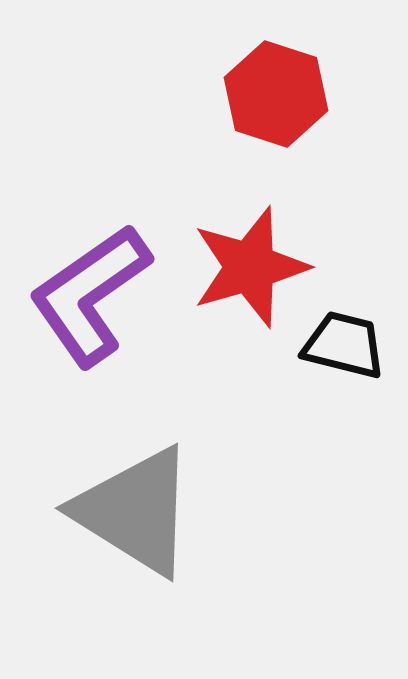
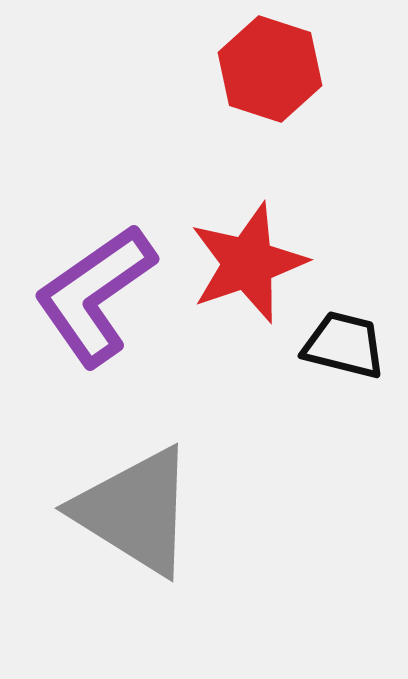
red hexagon: moved 6 px left, 25 px up
red star: moved 2 px left, 4 px up; rotated 3 degrees counterclockwise
purple L-shape: moved 5 px right
